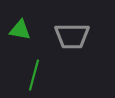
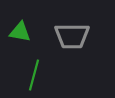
green triangle: moved 2 px down
